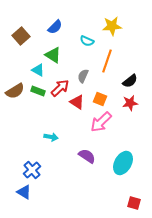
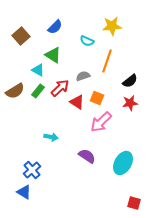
gray semicircle: rotated 48 degrees clockwise
green rectangle: rotated 72 degrees counterclockwise
orange square: moved 3 px left, 1 px up
